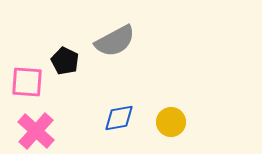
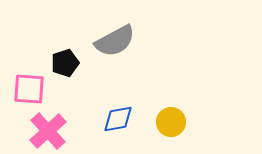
black pentagon: moved 2 px down; rotated 28 degrees clockwise
pink square: moved 2 px right, 7 px down
blue diamond: moved 1 px left, 1 px down
pink cross: moved 12 px right; rotated 6 degrees clockwise
